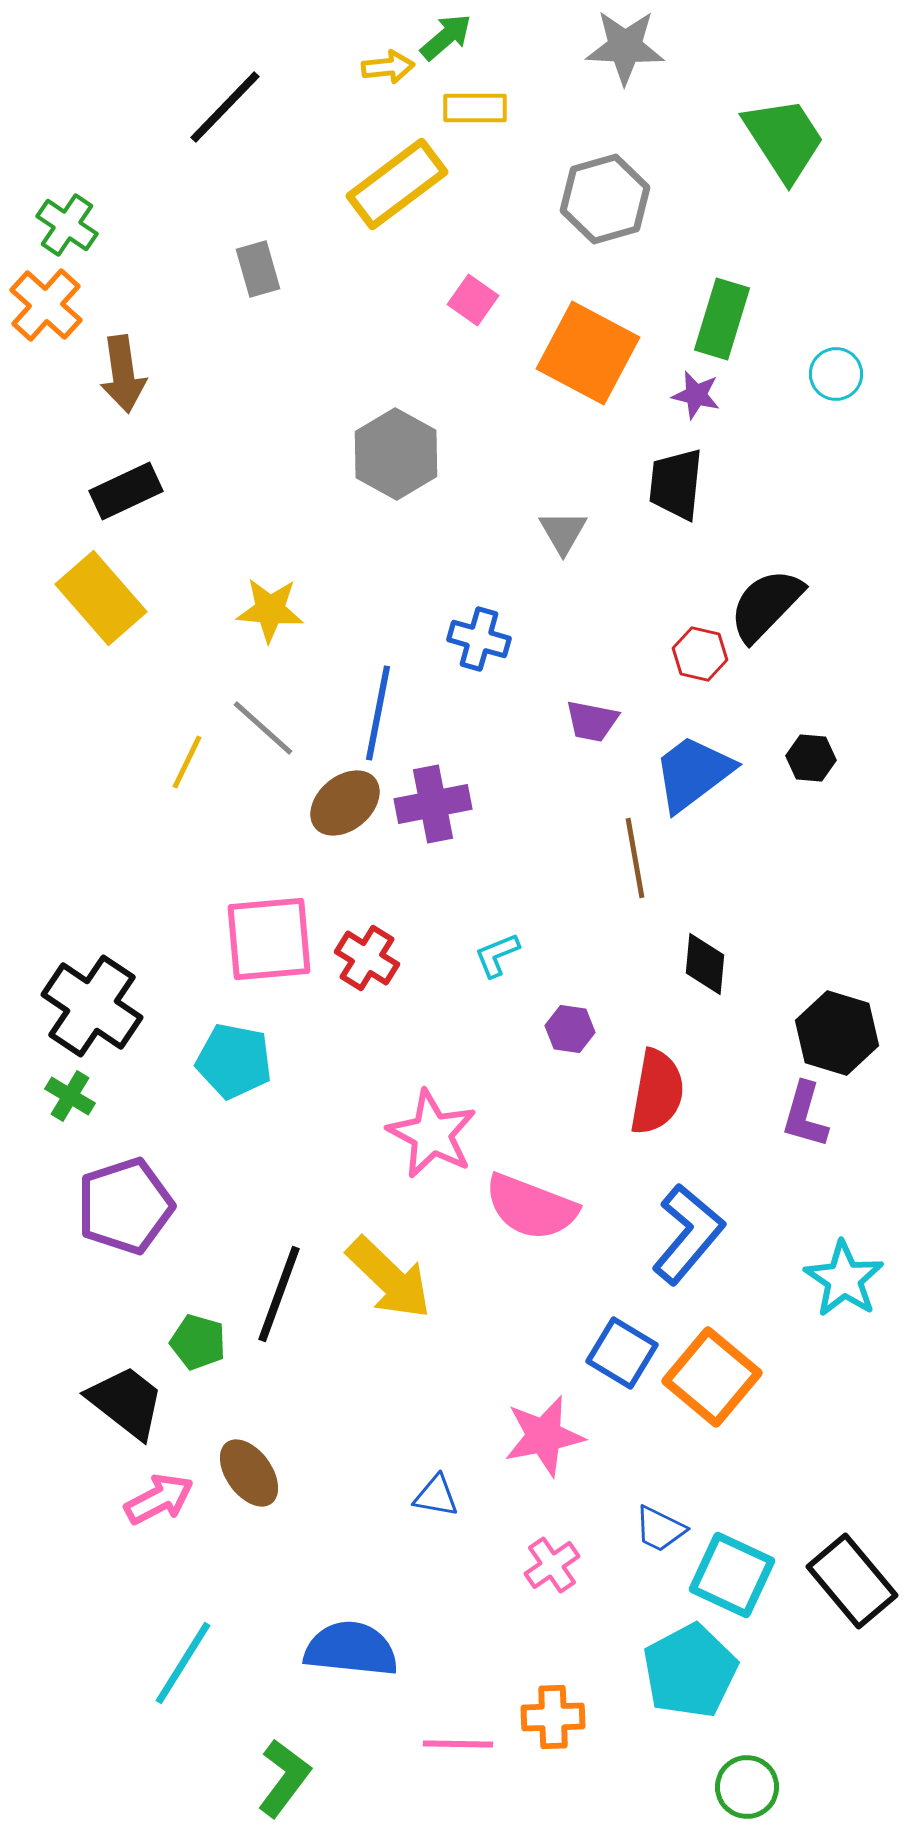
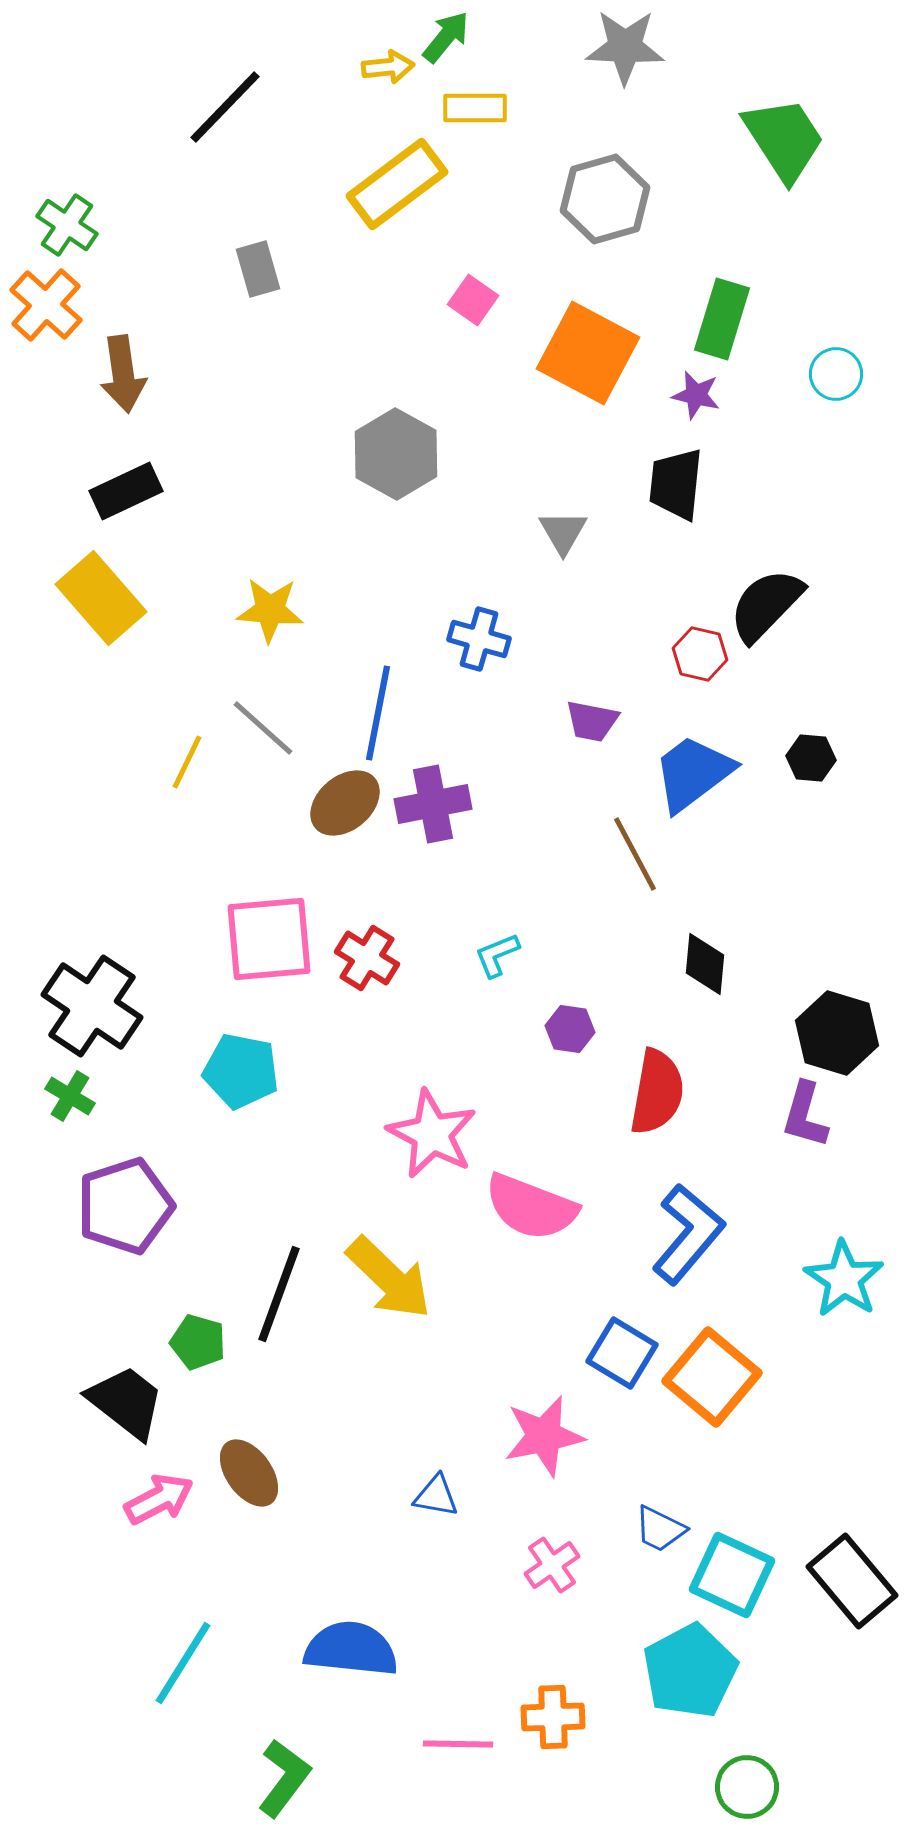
green arrow at (446, 37): rotated 10 degrees counterclockwise
brown line at (635, 858): moved 4 px up; rotated 18 degrees counterclockwise
cyan pentagon at (234, 1061): moved 7 px right, 10 px down
